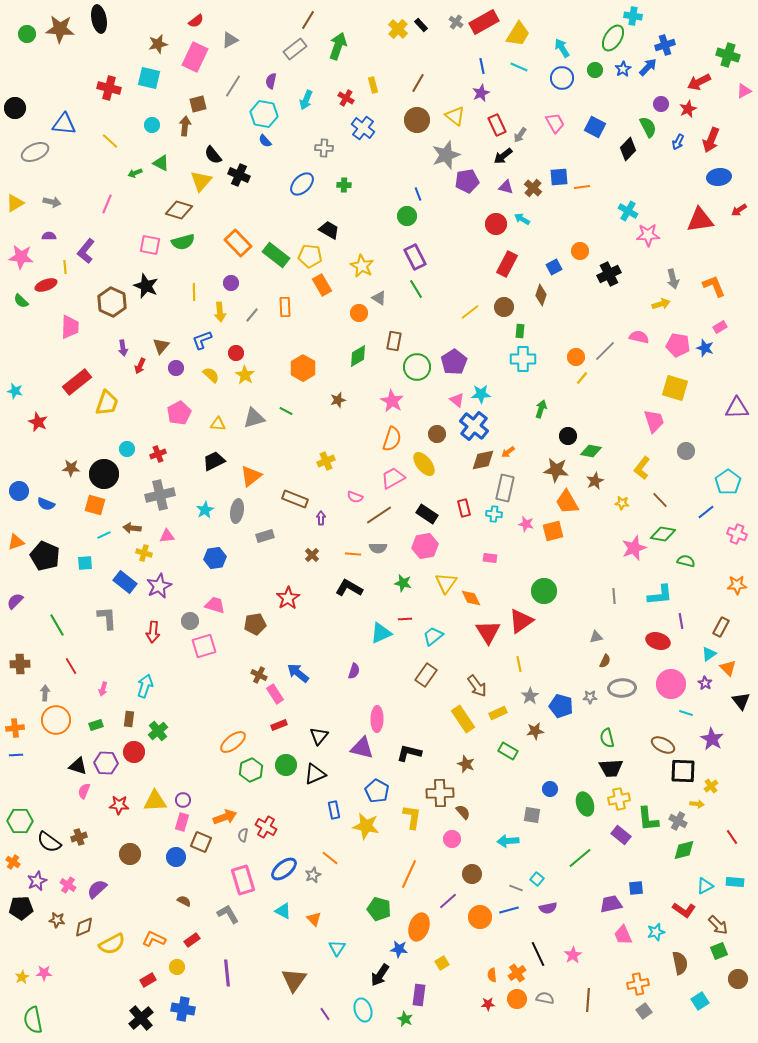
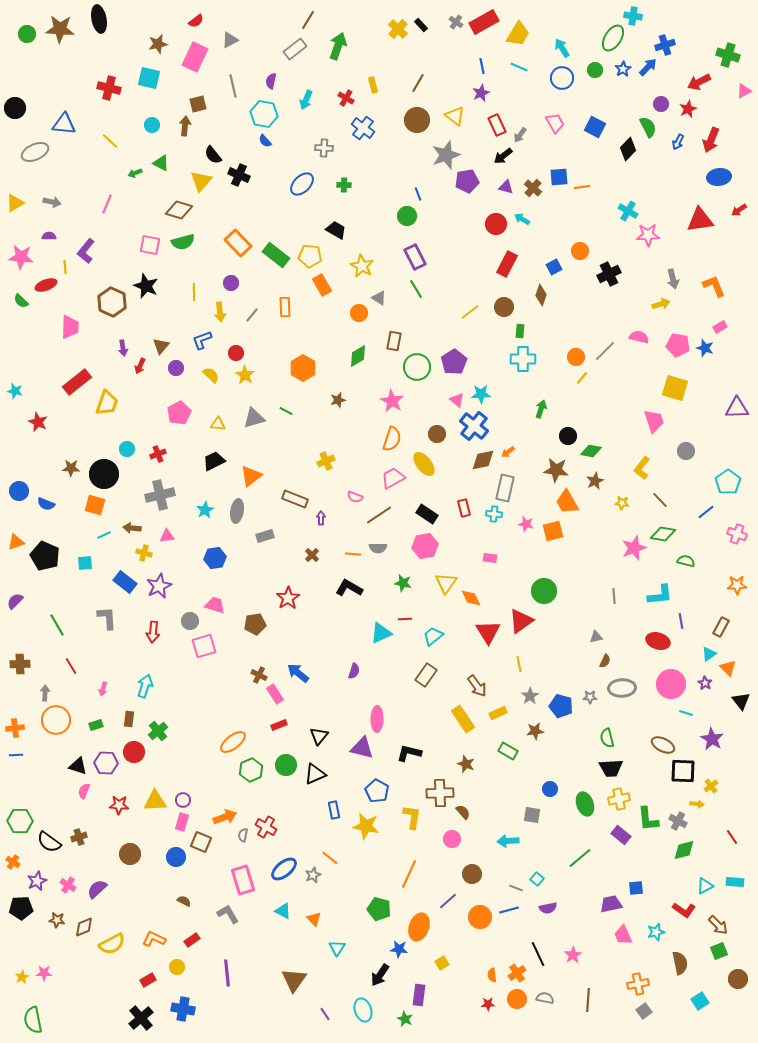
gray line at (233, 86): rotated 45 degrees counterclockwise
black trapezoid at (329, 230): moved 7 px right
